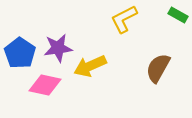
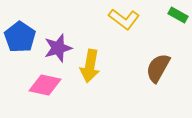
yellow L-shape: rotated 116 degrees counterclockwise
purple star: rotated 8 degrees counterclockwise
blue pentagon: moved 16 px up
yellow arrow: rotated 56 degrees counterclockwise
